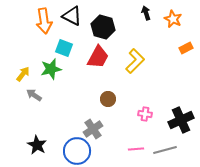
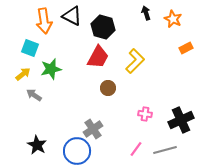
cyan square: moved 34 px left
yellow arrow: rotated 14 degrees clockwise
brown circle: moved 11 px up
pink line: rotated 49 degrees counterclockwise
